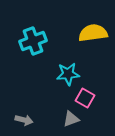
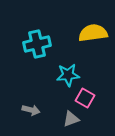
cyan cross: moved 4 px right, 3 px down; rotated 8 degrees clockwise
cyan star: moved 1 px down
gray arrow: moved 7 px right, 10 px up
